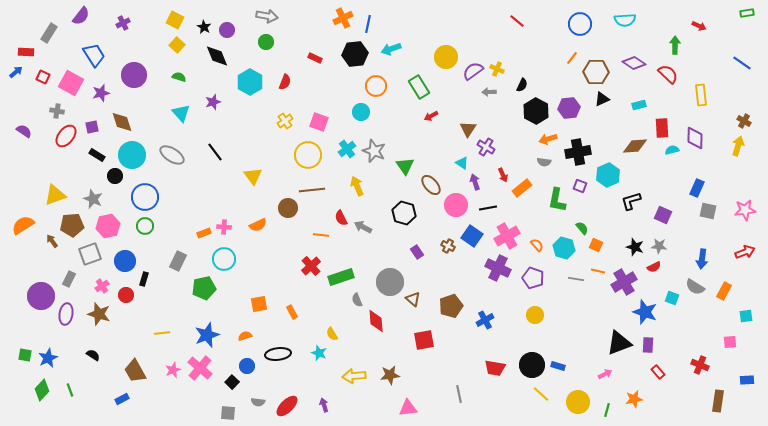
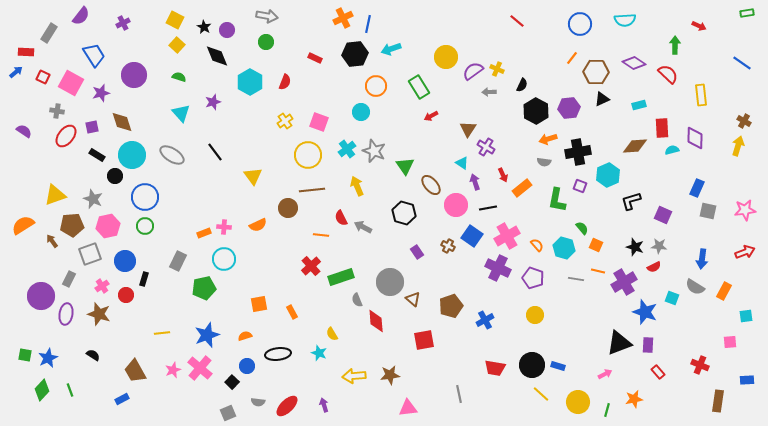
gray square at (228, 413): rotated 28 degrees counterclockwise
